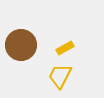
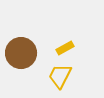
brown circle: moved 8 px down
